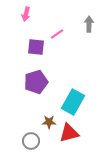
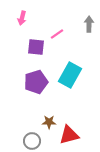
pink arrow: moved 4 px left, 4 px down
cyan rectangle: moved 3 px left, 27 px up
red triangle: moved 2 px down
gray circle: moved 1 px right
